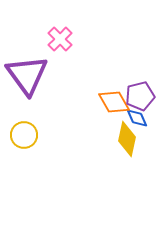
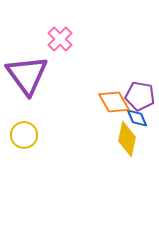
purple pentagon: rotated 24 degrees clockwise
